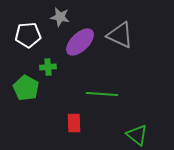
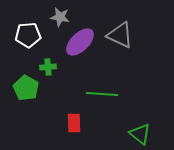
green triangle: moved 3 px right, 1 px up
